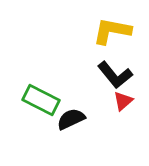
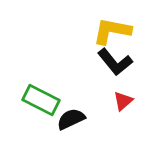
black L-shape: moved 13 px up
